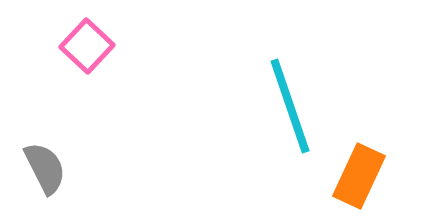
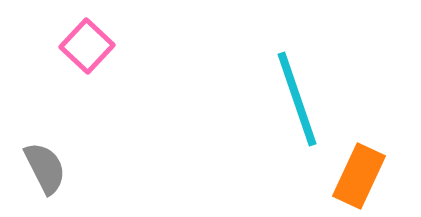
cyan line: moved 7 px right, 7 px up
